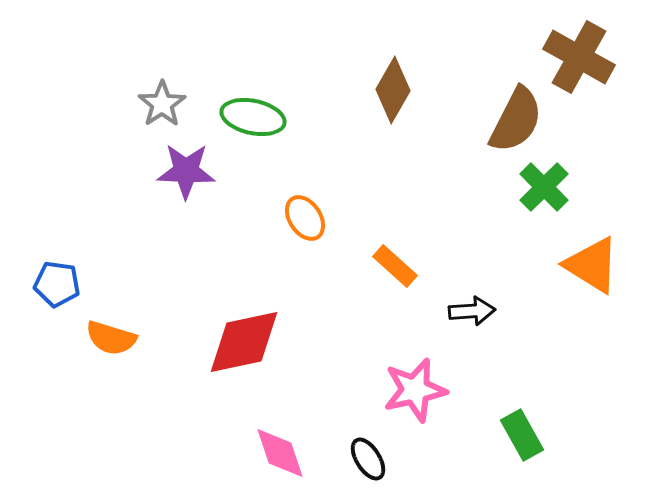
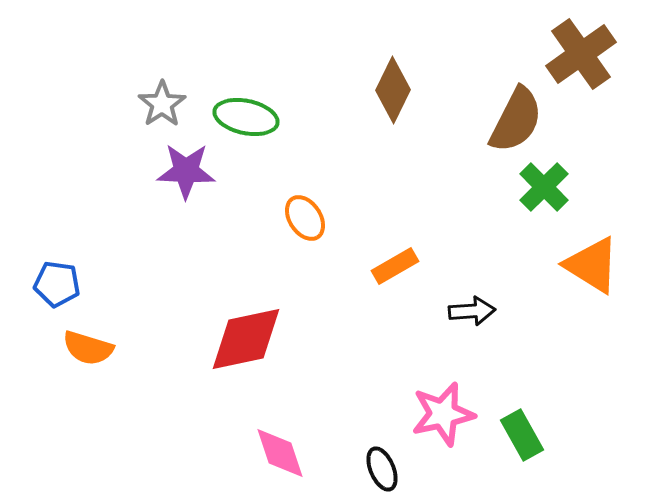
brown cross: moved 2 px right, 3 px up; rotated 26 degrees clockwise
brown diamond: rotated 4 degrees counterclockwise
green ellipse: moved 7 px left
orange rectangle: rotated 72 degrees counterclockwise
orange semicircle: moved 23 px left, 10 px down
red diamond: moved 2 px right, 3 px up
pink star: moved 28 px right, 24 px down
black ellipse: moved 14 px right, 10 px down; rotated 9 degrees clockwise
